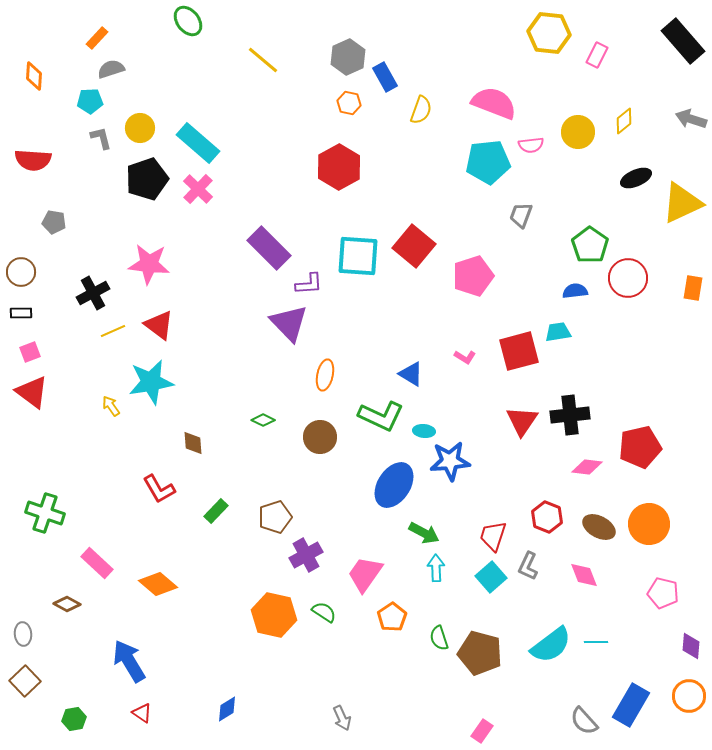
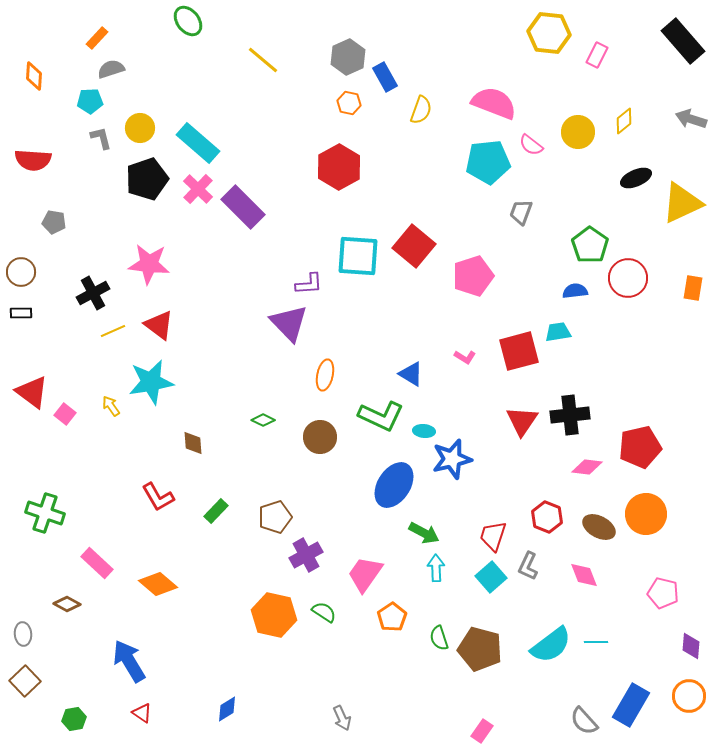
pink semicircle at (531, 145): rotated 45 degrees clockwise
gray trapezoid at (521, 215): moved 3 px up
purple rectangle at (269, 248): moved 26 px left, 41 px up
pink square at (30, 352): moved 35 px right, 62 px down; rotated 30 degrees counterclockwise
blue star at (450, 461): moved 2 px right, 2 px up; rotated 9 degrees counterclockwise
red L-shape at (159, 489): moved 1 px left, 8 px down
orange circle at (649, 524): moved 3 px left, 10 px up
brown pentagon at (480, 653): moved 4 px up
